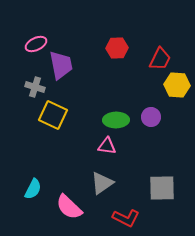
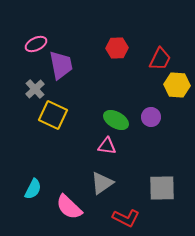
gray cross: moved 2 px down; rotated 30 degrees clockwise
green ellipse: rotated 30 degrees clockwise
